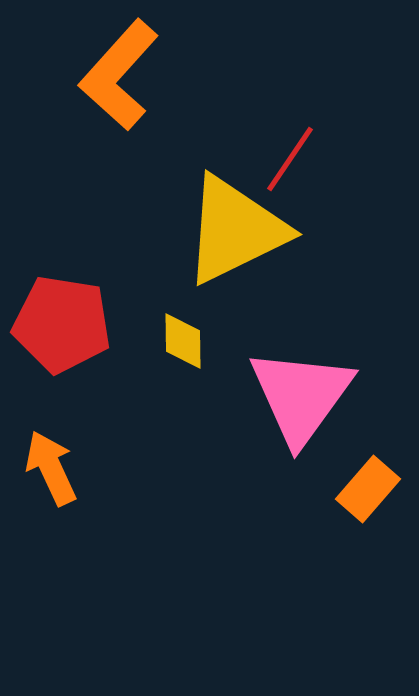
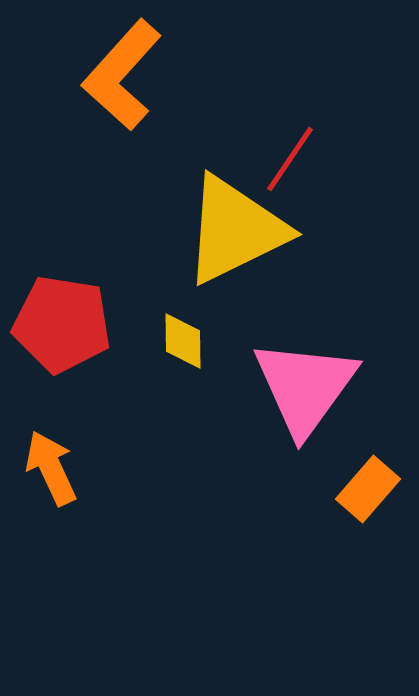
orange L-shape: moved 3 px right
pink triangle: moved 4 px right, 9 px up
